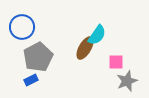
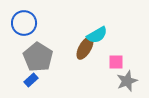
blue circle: moved 2 px right, 4 px up
cyan semicircle: rotated 25 degrees clockwise
gray pentagon: rotated 12 degrees counterclockwise
blue rectangle: rotated 16 degrees counterclockwise
